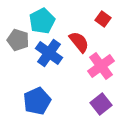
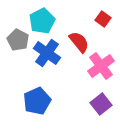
gray pentagon: rotated 10 degrees clockwise
blue cross: moved 2 px left
